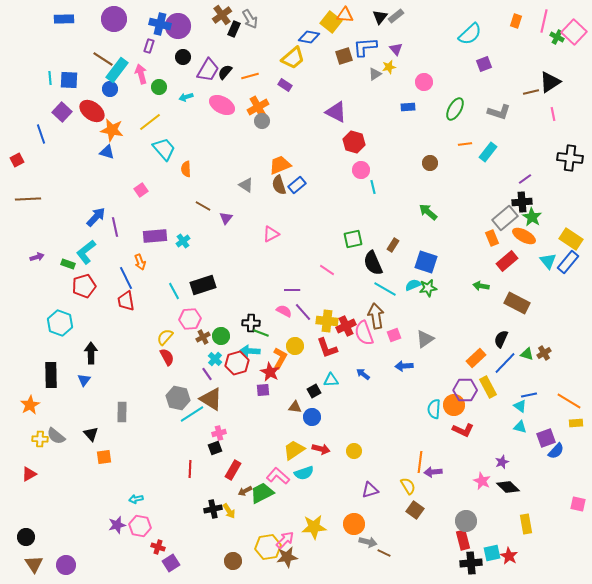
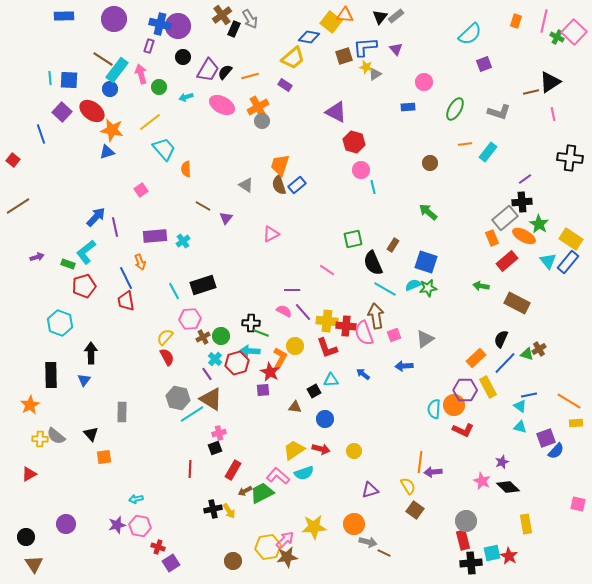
blue rectangle at (64, 19): moved 3 px up
yellow star at (389, 67): moved 23 px left; rotated 24 degrees clockwise
blue triangle at (107, 152): rotated 35 degrees counterclockwise
red square at (17, 160): moved 4 px left; rotated 24 degrees counterclockwise
orange trapezoid at (280, 165): rotated 50 degrees counterclockwise
brown line at (28, 199): moved 10 px left, 7 px down; rotated 30 degrees counterclockwise
green star at (532, 217): moved 7 px right, 7 px down
red cross at (346, 326): rotated 30 degrees clockwise
brown cross at (544, 353): moved 5 px left, 4 px up
blue circle at (312, 417): moved 13 px right, 2 px down
purple circle at (66, 565): moved 41 px up
